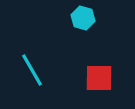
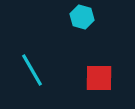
cyan hexagon: moved 1 px left, 1 px up
